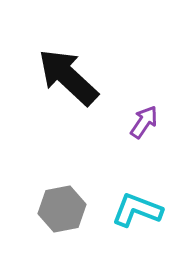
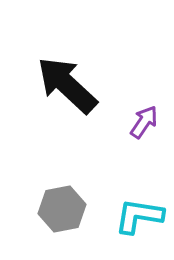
black arrow: moved 1 px left, 8 px down
cyan L-shape: moved 2 px right, 6 px down; rotated 12 degrees counterclockwise
